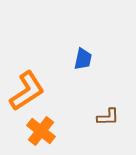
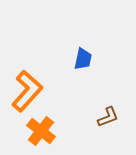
orange L-shape: rotated 15 degrees counterclockwise
brown L-shape: rotated 20 degrees counterclockwise
